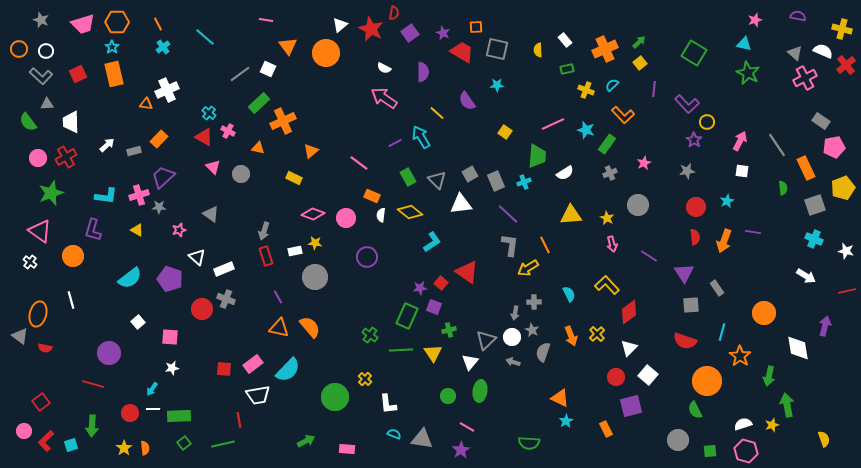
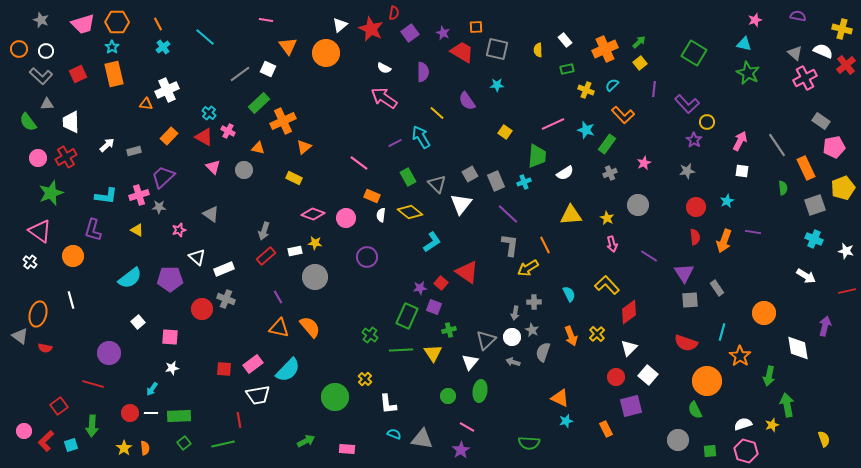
orange rectangle at (159, 139): moved 10 px right, 3 px up
orange triangle at (311, 151): moved 7 px left, 4 px up
gray circle at (241, 174): moved 3 px right, 4 px up
gray triangle at (437, 180): moved 4 px down
white triangle at (461, 204): rotated 45 degrees counterclockwise
red rectangle at (266, 256): rotated 66 degrees clockwise
purple pentagon at (170, 279): rotated 20 degrees counterclockwise
gray square at (691, 305): moved 1 px left, 5 px up
red semicircle at (685, 341): moved 1 px right, 2 px down
red square at (41, 402): moved 18 px right, 4 px down
white line at (153, 409): moved 2 px left, 4 px down
cyan star at (566, 421): rotated 16 degrees clockwise
